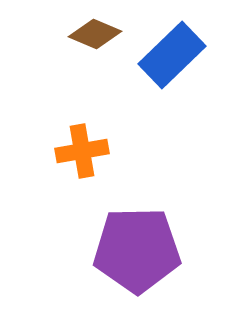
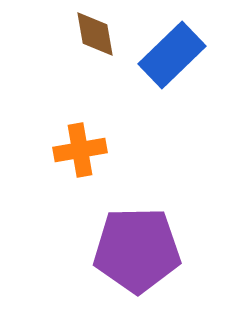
brown diamond: rotated 57 degrees clockwise
orange cross: moved 2 px left, 1 px up
